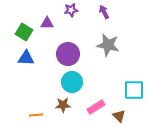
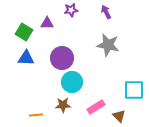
purple arrow: moved 2 px right
purple circle: moved 6 px left, 4 px down
